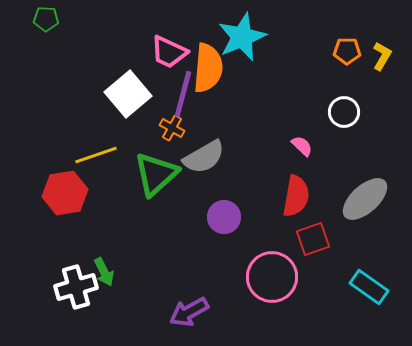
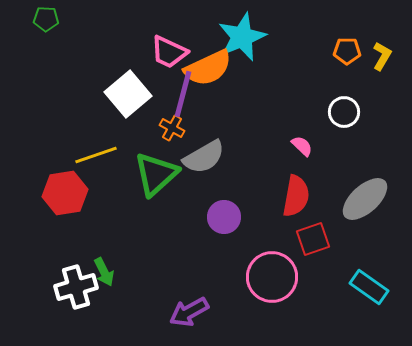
orange semicircle: rotated 60 degrees clockwise
